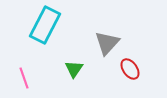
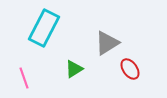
cyan rectangle: moved 1 px left, 3 px down
gray triangle: rotated 16 degrees clockwise
green triangle: rotated 24 degrees clockwise
